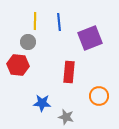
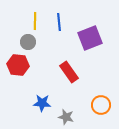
red rectangle: rotated 40 degrees counterclockwise
orange circle: moved 2 px right, 9 px down
